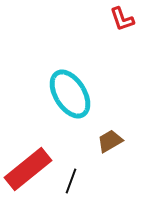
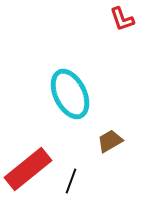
cyan ellipse: rotated 6 degrees clockwise
